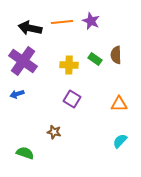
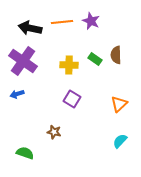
orange triangle: rotated 42 degrees counterclockwise
